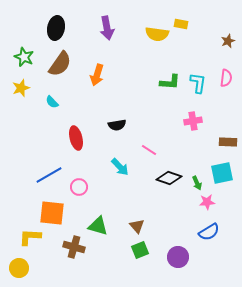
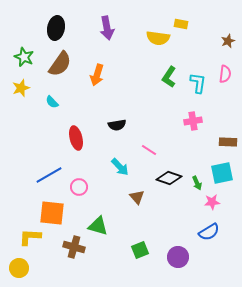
yellow semicircle: moved 1 px right, 4 px down
pink semicircle: moved 1 px left, 4 px up
green L-shape: moved 1 px left, 5 px up; rotated 120 degrees clockwise
pink star: moved 5 px right
brown triangle: moved 29 px up
